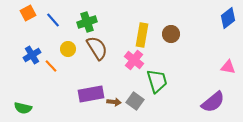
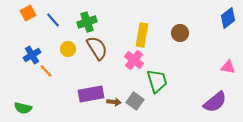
brown circle: moved 9 px right, 1 px up
orange line: moved 5 px left, 5 px down
purple semicircle: moved 2 px right
